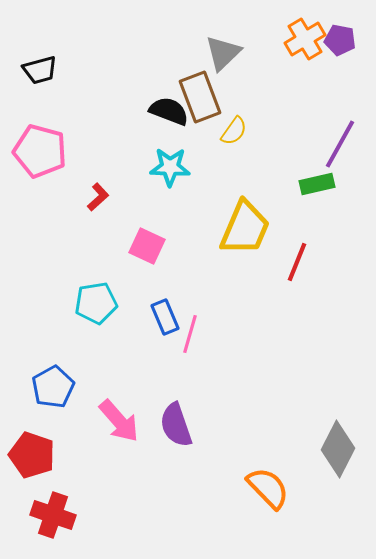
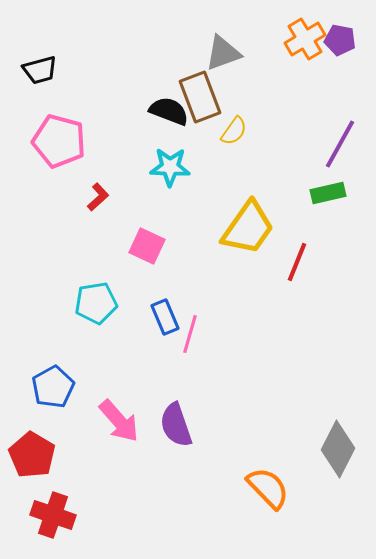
gray triangle: rotated 24 degrees clockwise
pink pentagon: moved 19 px right, 10 px up
green rectangle: moved 11 px right, 9 px down
yellow trapezoid: moved 3 px right; rotated 12 degrees clockwise
red pentagon: rotated 12 degrees clockwise
